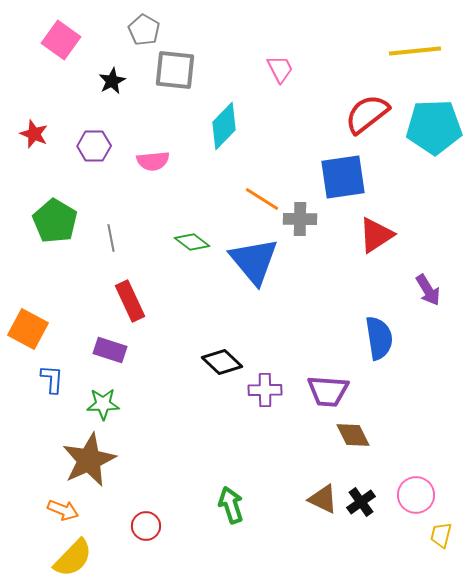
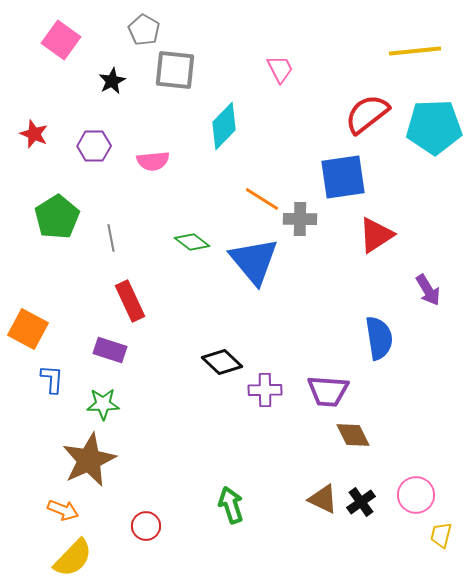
green pentagon: moved 2 px right, 4 px up; rotated 9 degrees clockwise
